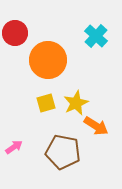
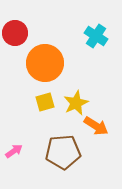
cyan cross: rotated 10 degrees counterclockwise
orange circle: moved 3 px left, 3 px down
yellow square: moved 1 px left, 1 px up
pink arrow: moved 4 px down
brown pentagon: rotated 16 degrees counterclockwise
